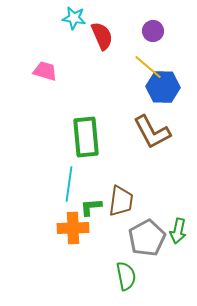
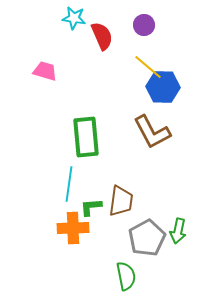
purple circle: moved 9 px left, 6 px up
